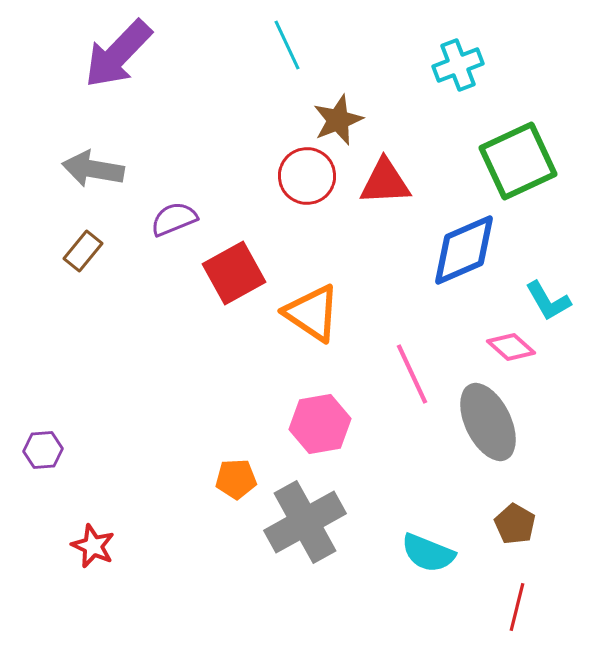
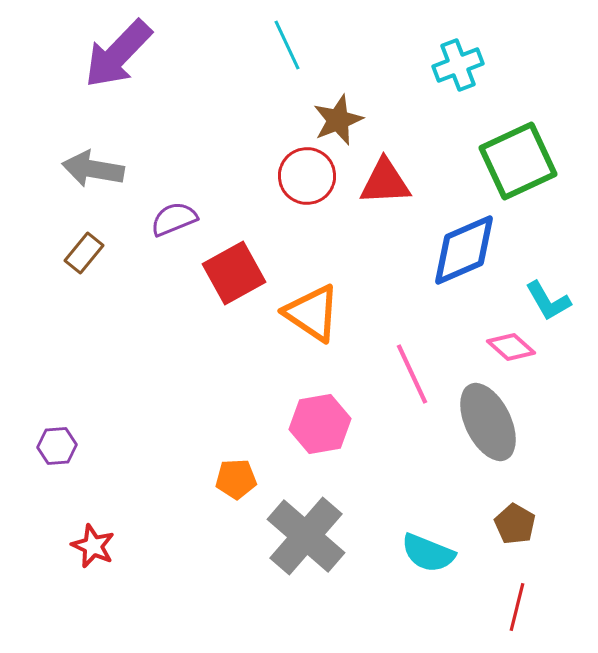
brown rectangle: moved 1 px right, 2 px down
purple hexagon: moved 14 px right, 4 px up
gray cross: moved 1 px right, 14 px down; rotated 20 degrees counterclockwise
